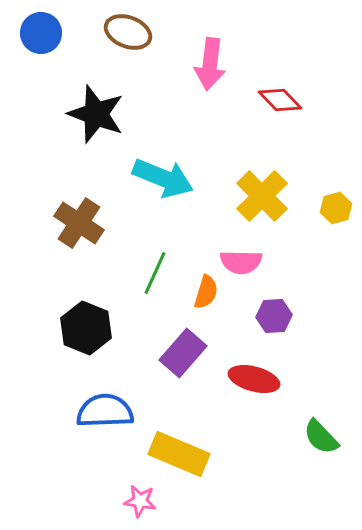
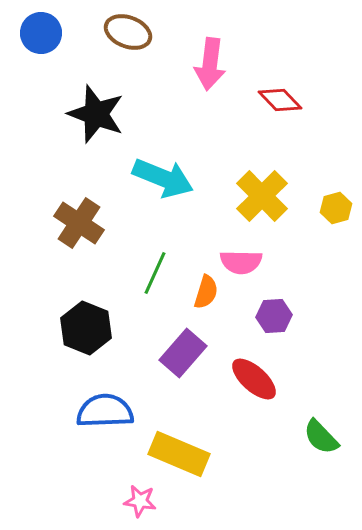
red ellipse: rotated 27 degrees clockwise
